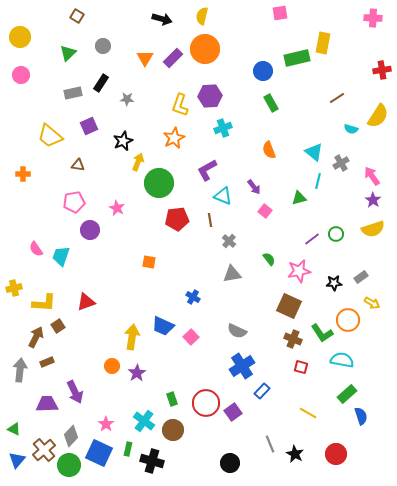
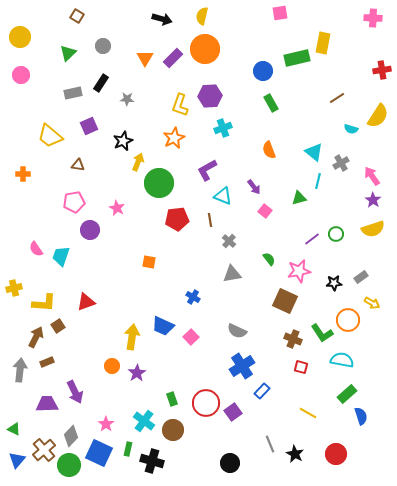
brown square at (289, 306): moved 4 px left, 5 px up
